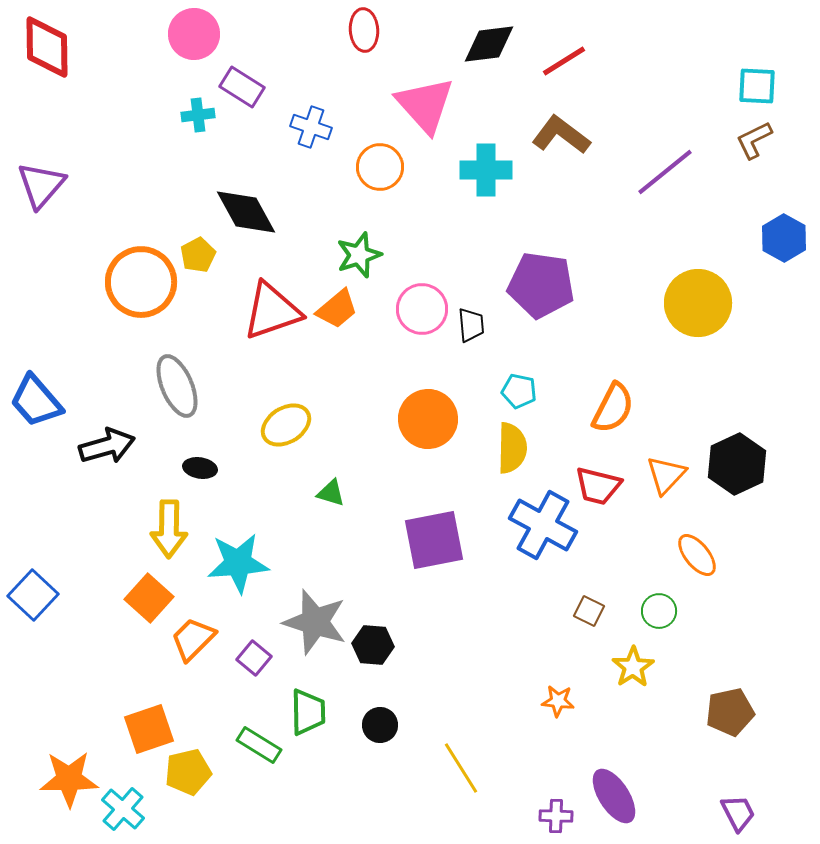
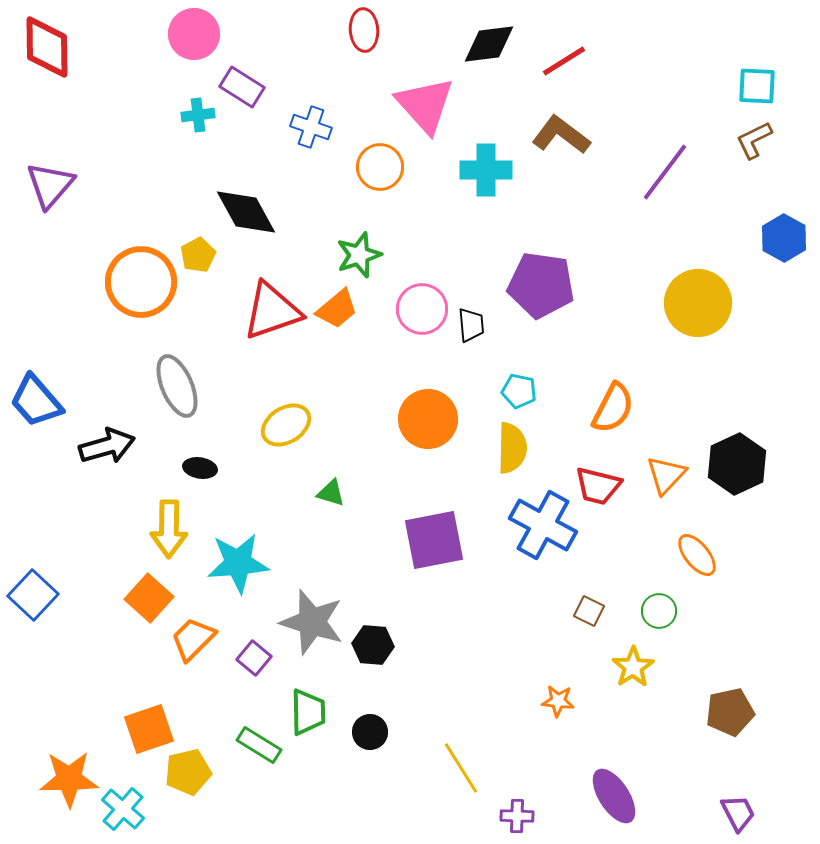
purple line at (665, 172): rotated 14 degrees counterclockwise
purple triangle at (41, 185): moved 9 px right
gray star at (315, 622): moved 3 px left
black circle at (380, 725): moved 10 px left, 7 px down
purple cross at (556, 816): moved 39 px left
